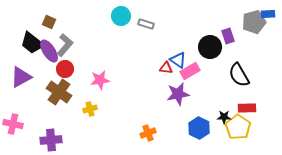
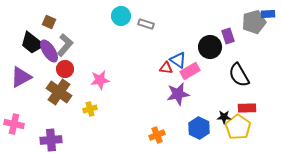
pink cross: moved 1 px right
orange cross: moved 9 px right, 2 px down
